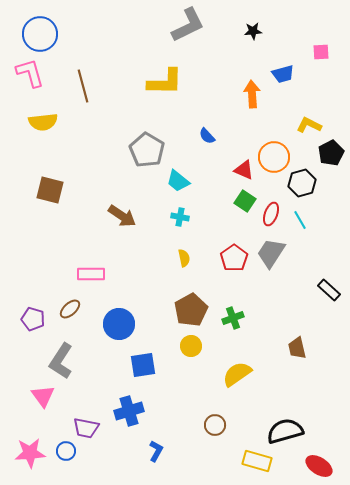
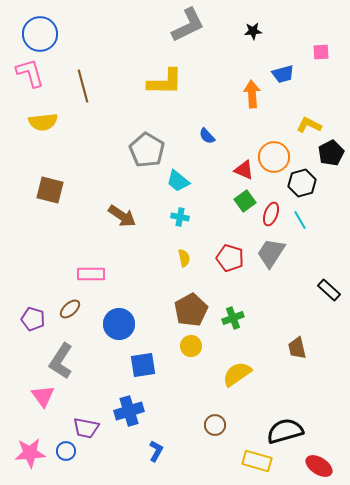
green square at (245, 201): rotated 20 degrees clockwise
red pentagon at (234, 258): moved 4 px left; rotated 20 degrees counterclockwise
